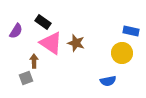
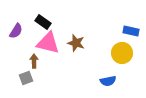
pink triangle: moved 3 px left; rotated 20 degrees counterclockwise
